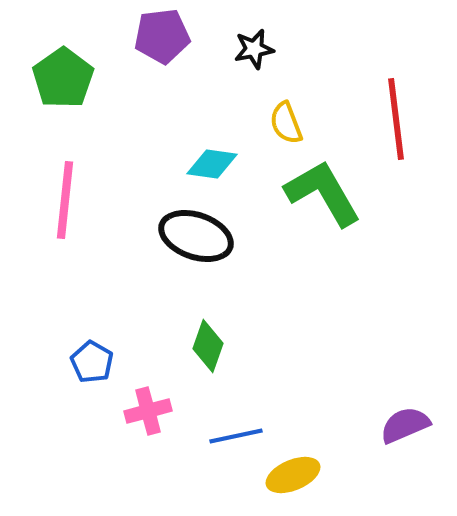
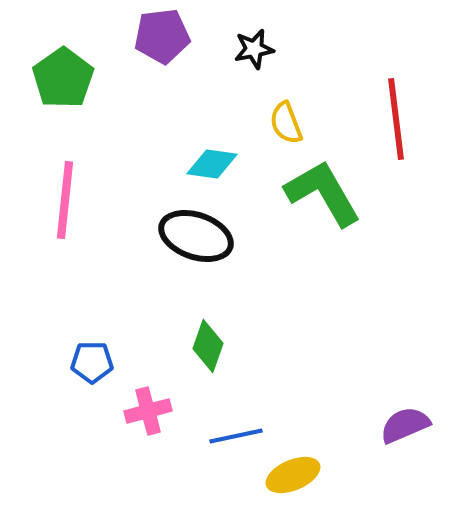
blue pentagon: rotated 30 degrees counterclockwise
